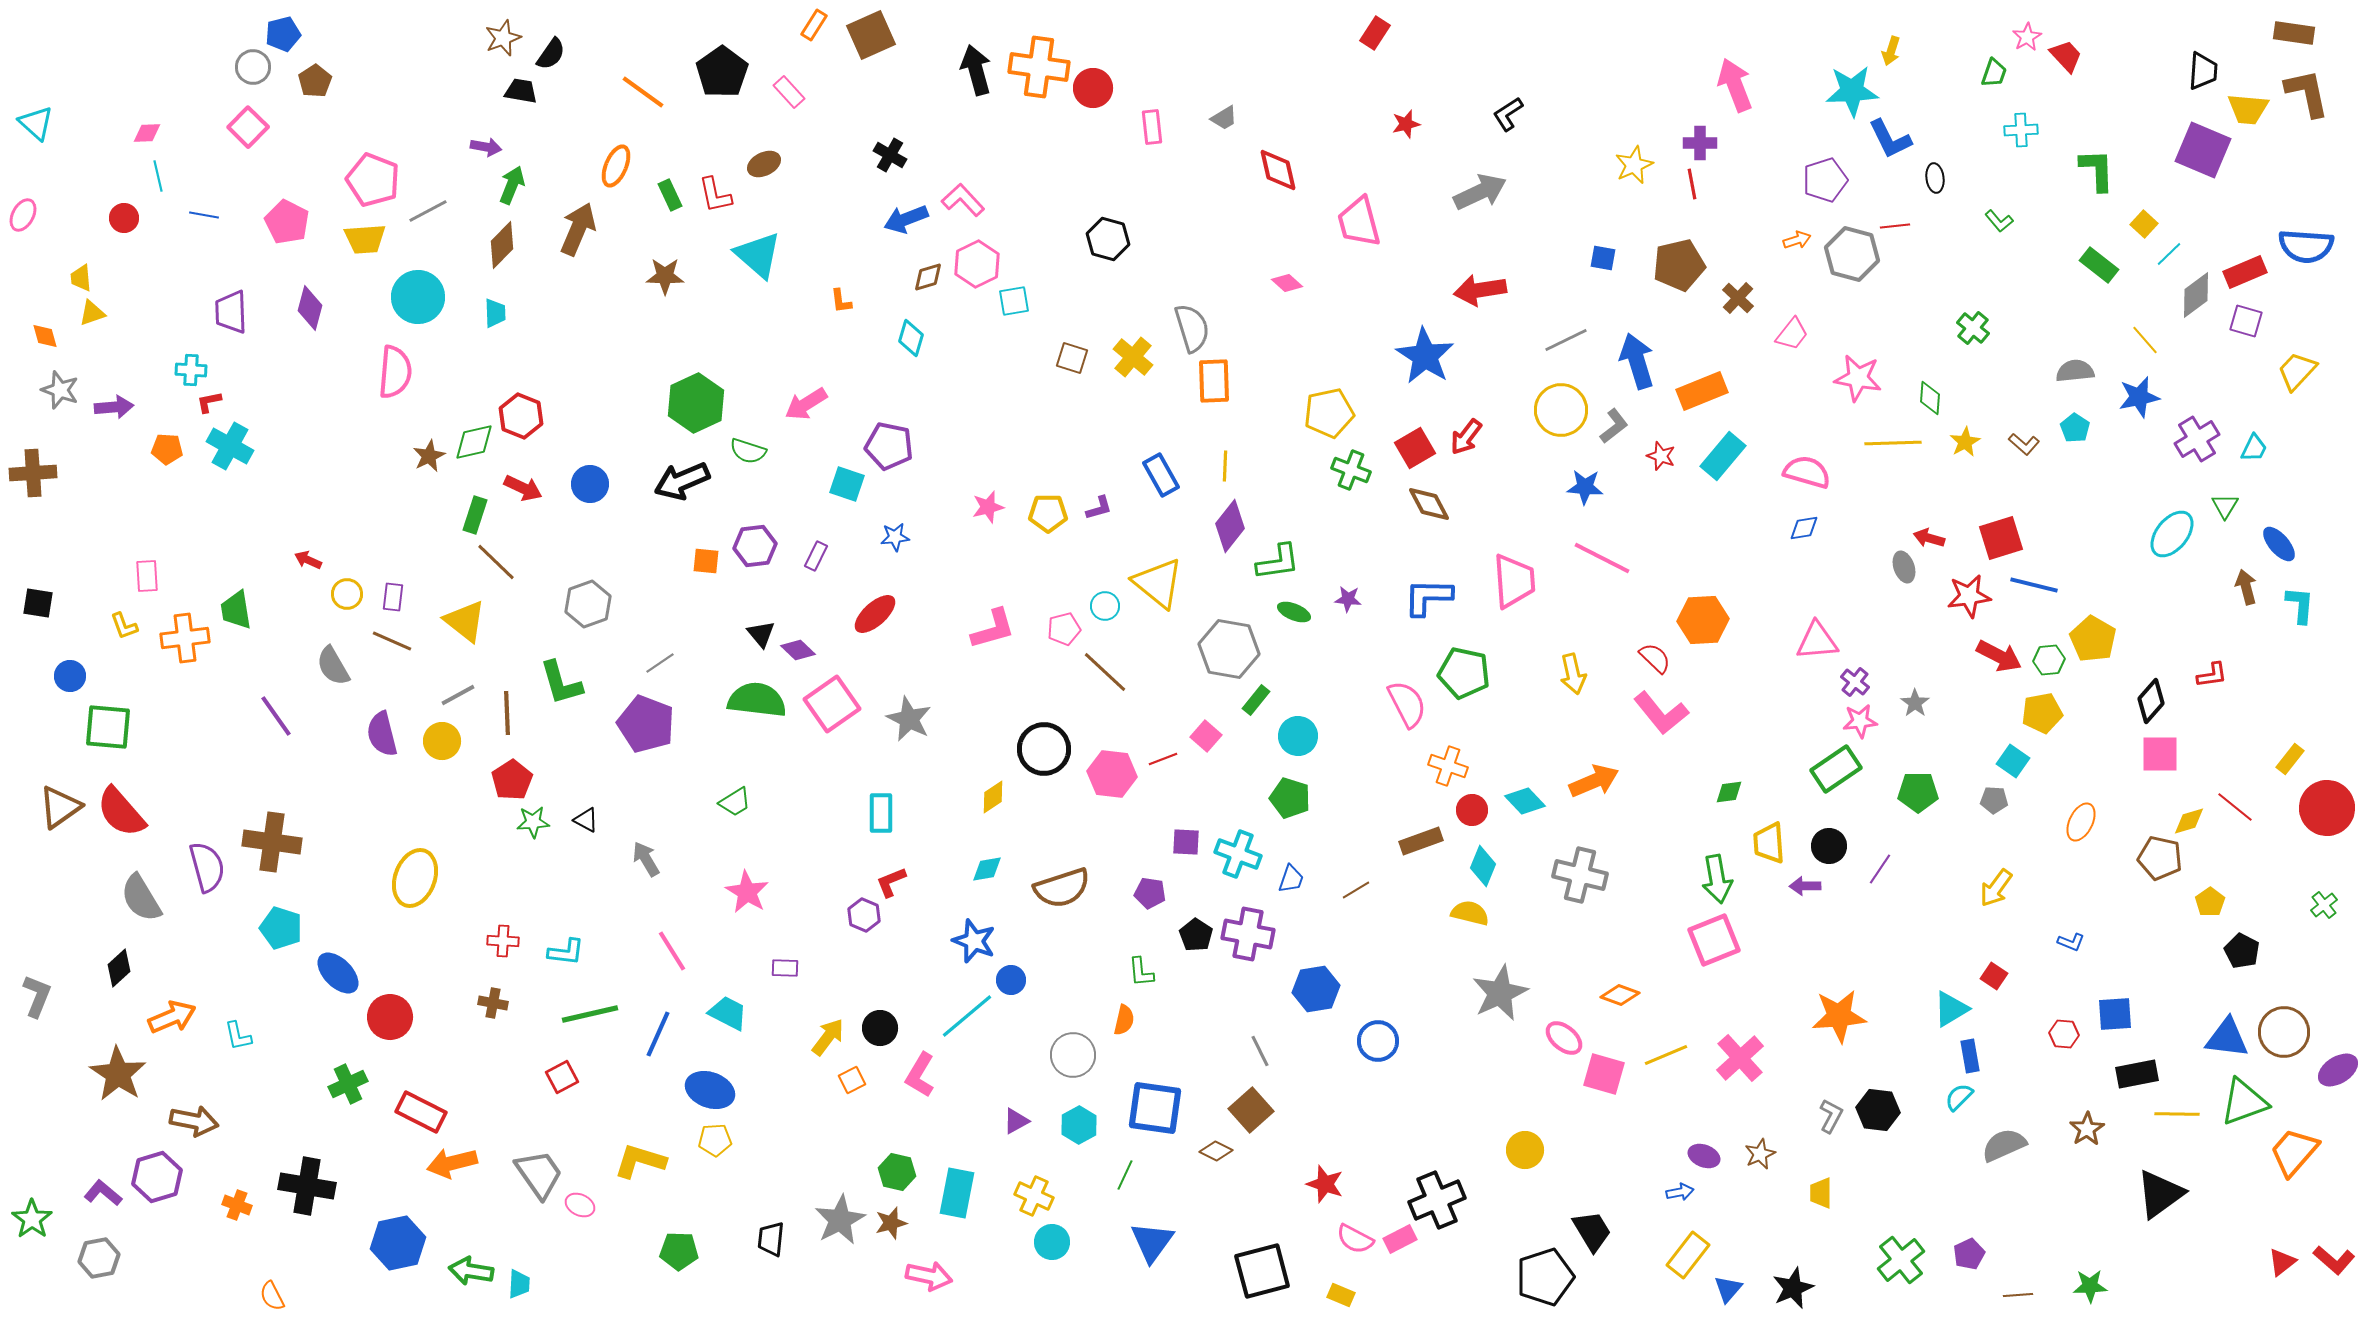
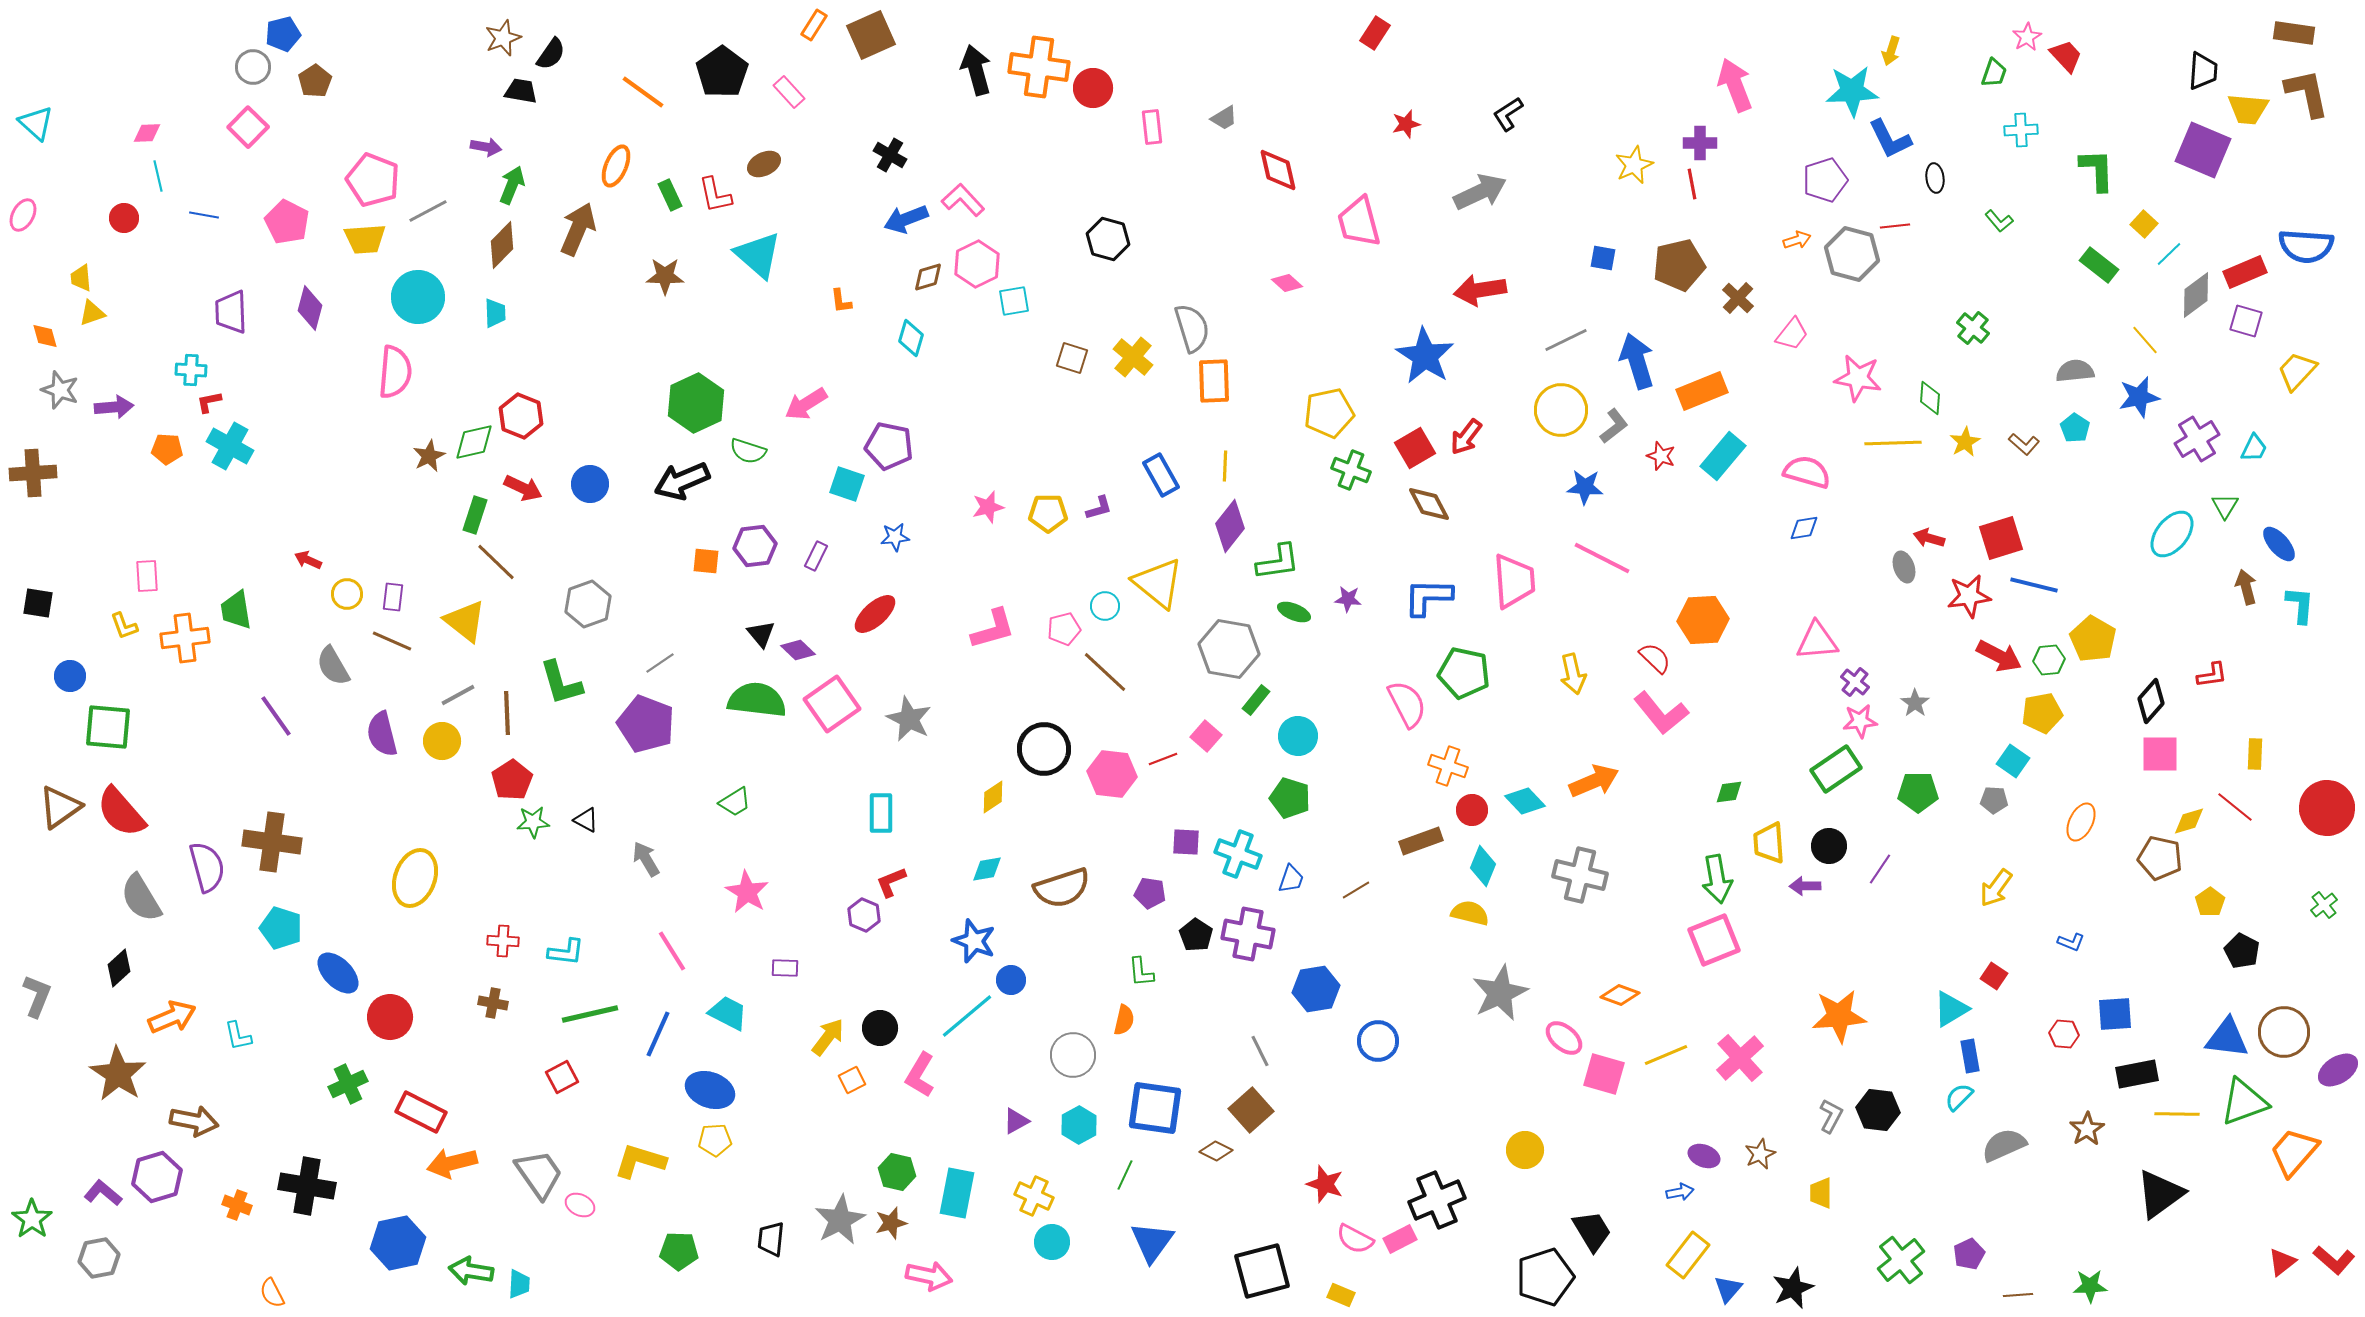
yellow rectangle at (2290, 759): moved 35 px left, 5 px up; rotated 36 degrees counterclockwise
orange semicircle at (272, 1296): moved 3 px up
